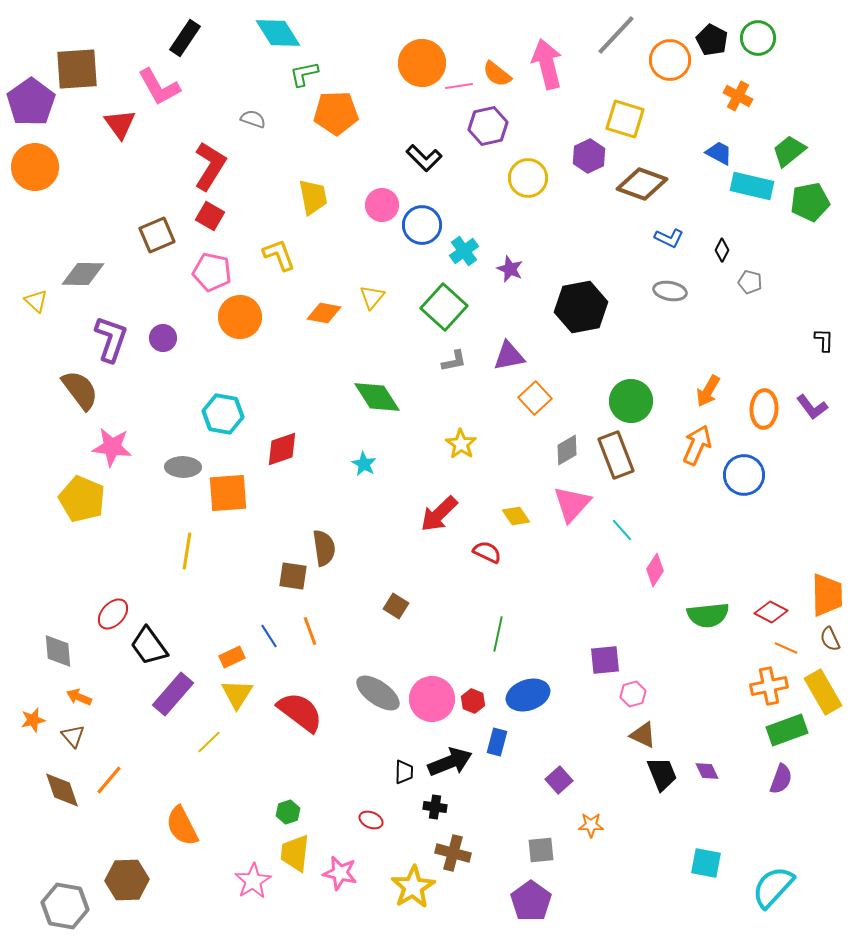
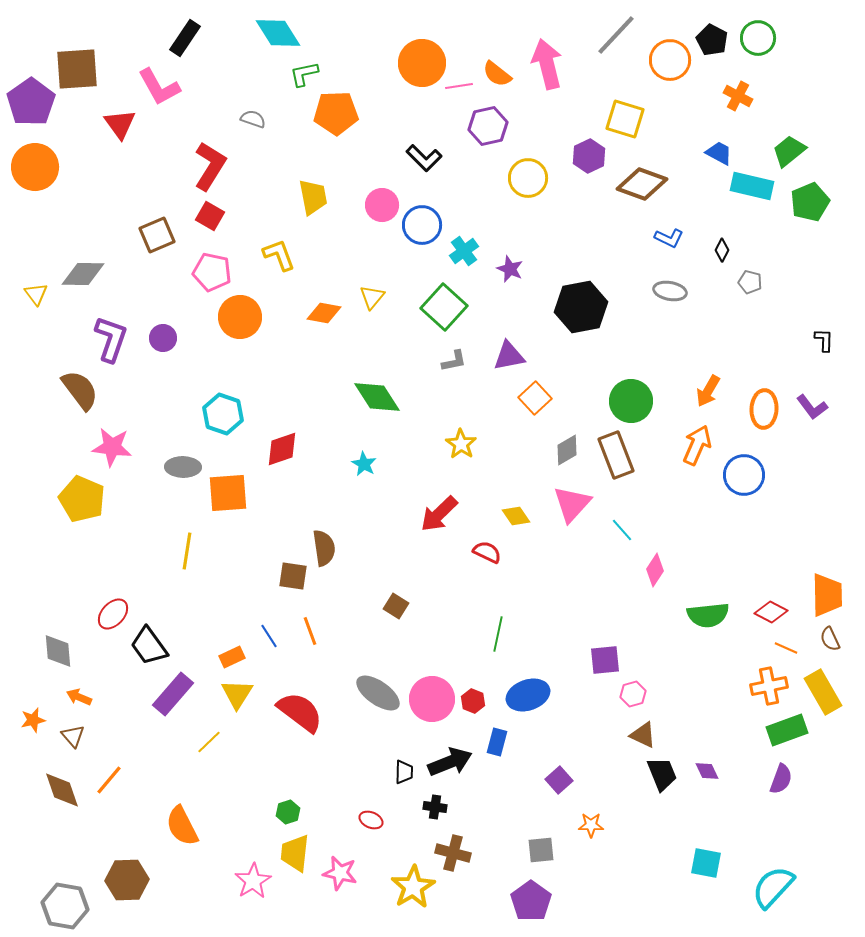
green pentagon at (810, 202): rotated 12 degrees counterclockwise
yellow triangle at (36, 301): moved 7 px up; rotated 10 degrees clockwise
cyan hexagon at (223, 414): rotated 9 degrees clockwise
